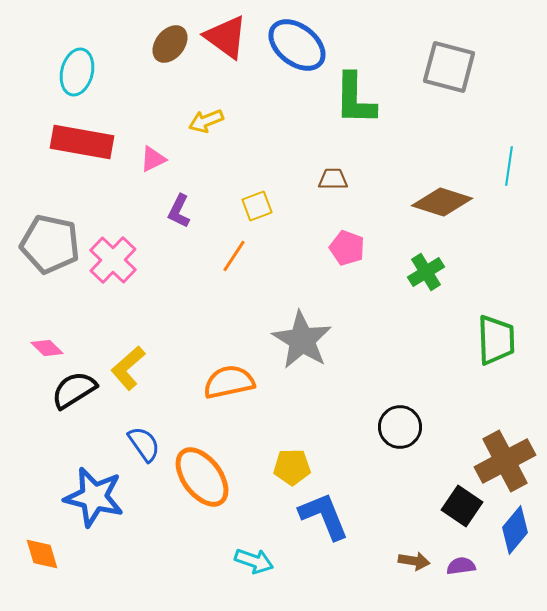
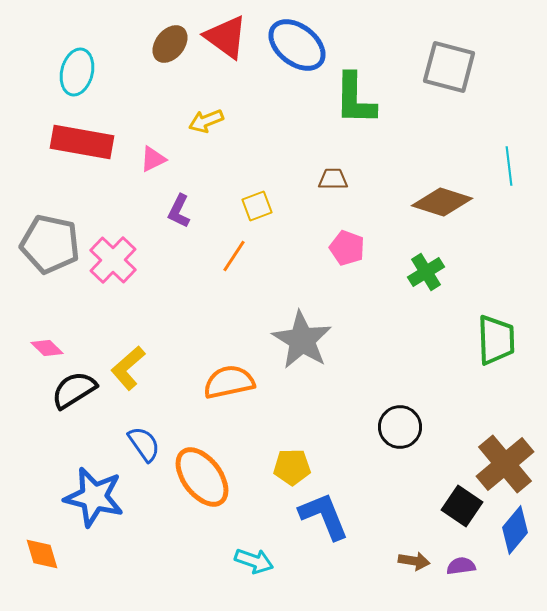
cyan line: rotated 15 degrees counterclockwise
brown cross: moved 3 px down; rotated 12 degrees counterclockwise
